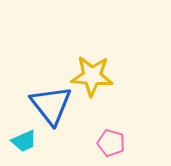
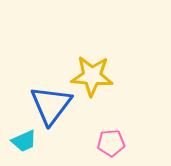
blue triangle: rotated 15 degrees clockwise
pink pentagon: rotated 20 degrees counterclockwise
